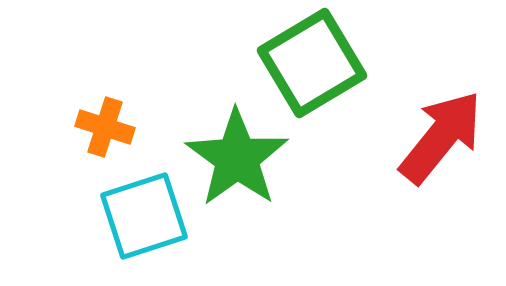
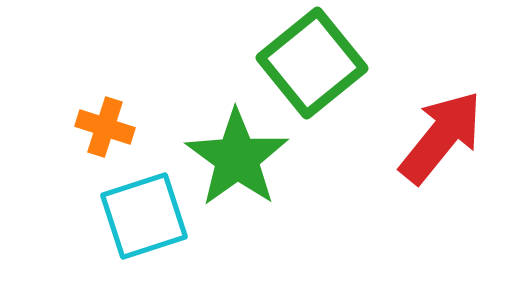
green square: rotated 8 degrees counterclockwise
